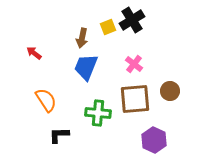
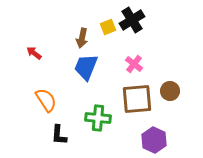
brown square: moved 2 px right
green cross: moved 5 px down
black L-shape: rotated 85 degrees counterclockwise
